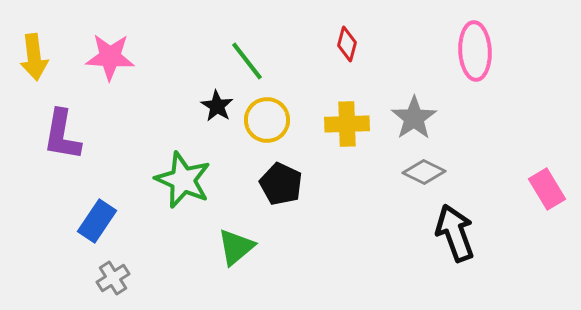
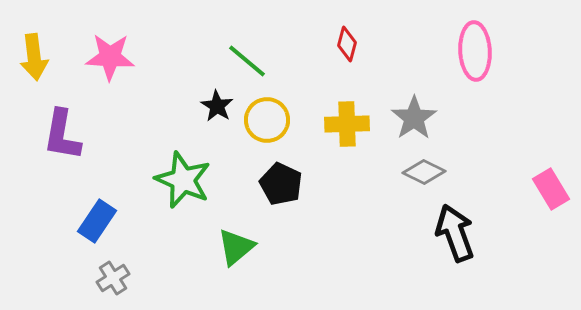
green line: rotated 12 degrees counterclockwise
pink rectangle: moved 4 px right
